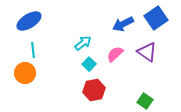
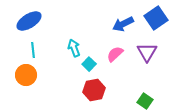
cyan arrow: moved 9 px left, 5 px down; rotated 72 degrees counterclockwise
purple triangle: rotated 25 degrees clockwise
orange circle: moved 1 px right, 2 px down
